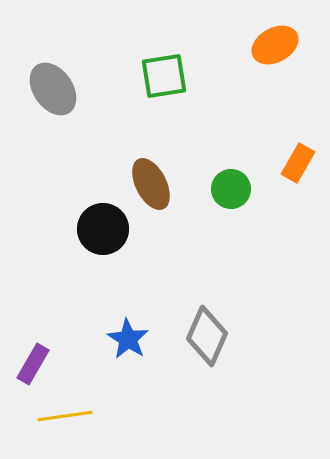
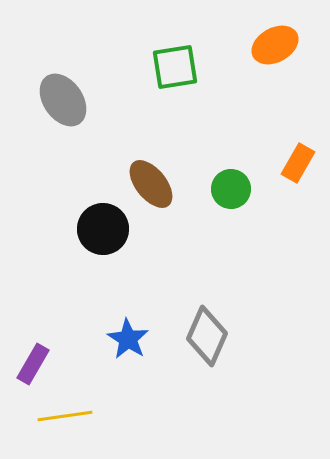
green square: moved 11 px right, 9 px up
gray ellipse: moved 10 px right, 11 px down
brown ellipse: rotated 12 degrees counterclockwise
